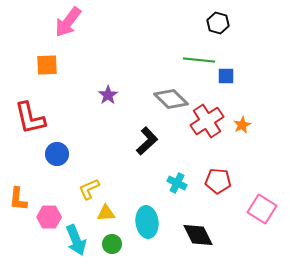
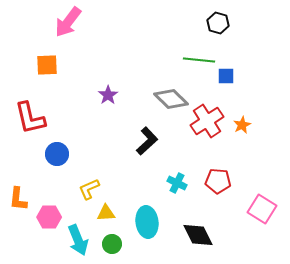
cyan arrow: moved 2 px right
